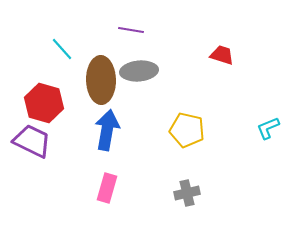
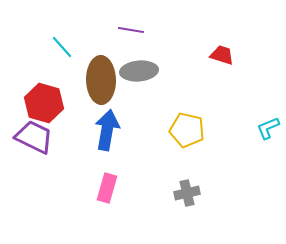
cyan line: moved 2 px up
purple trapezoid: moved 2 px right, 4 px up
